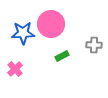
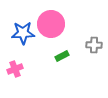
pink cross: rotated 21 degrees clockwise
